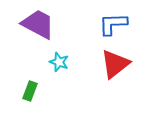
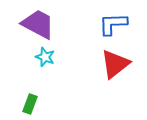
cyan star: moved 14 px left, 5 px up
green rectangle: moved 13 px down
